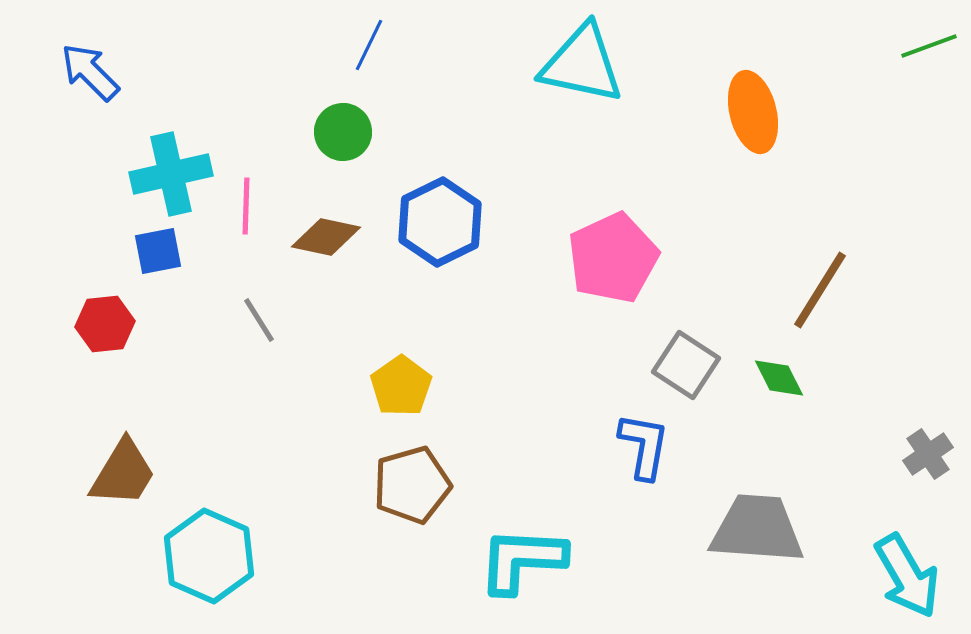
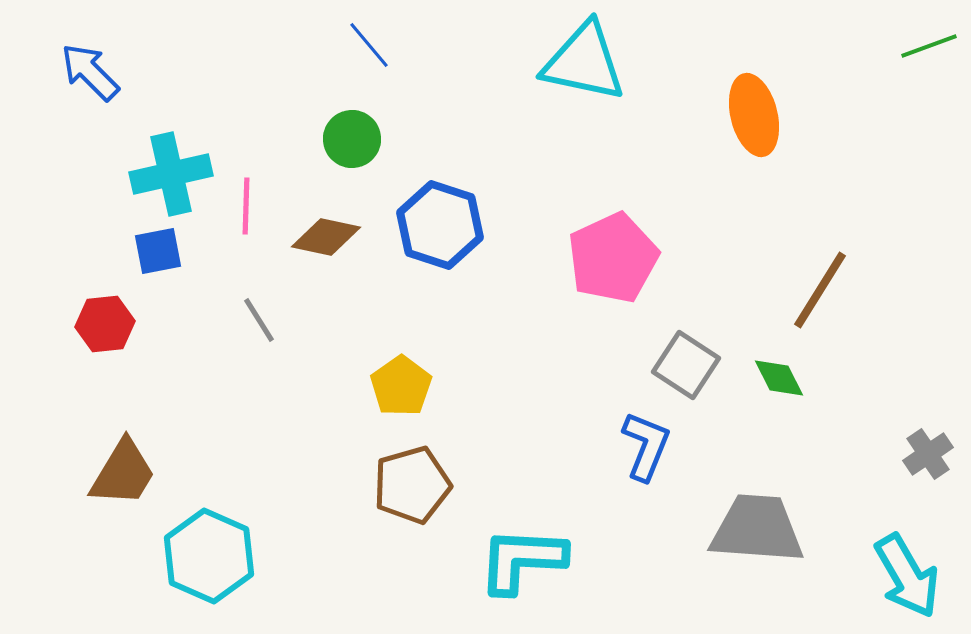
blue line: rotated 66 degrees counterclockwise
cyan triangle: moved 2 px right, 2 px up
orange ellipse: moved 1 px right, 3 px down
green circle: moved 9 px right, 7 px down
blue hexagon: moved 3 px down; rotated 16 degrees counterclockwise
blue L-shape: moved 2 px right; rotated 12 degrees clockwise
